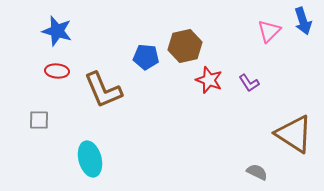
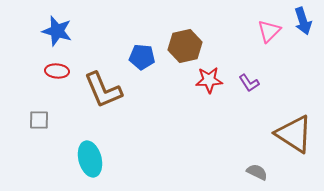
blue pentagon: moved 4 px left
red star: rotated 24 degrees counterclockwise
